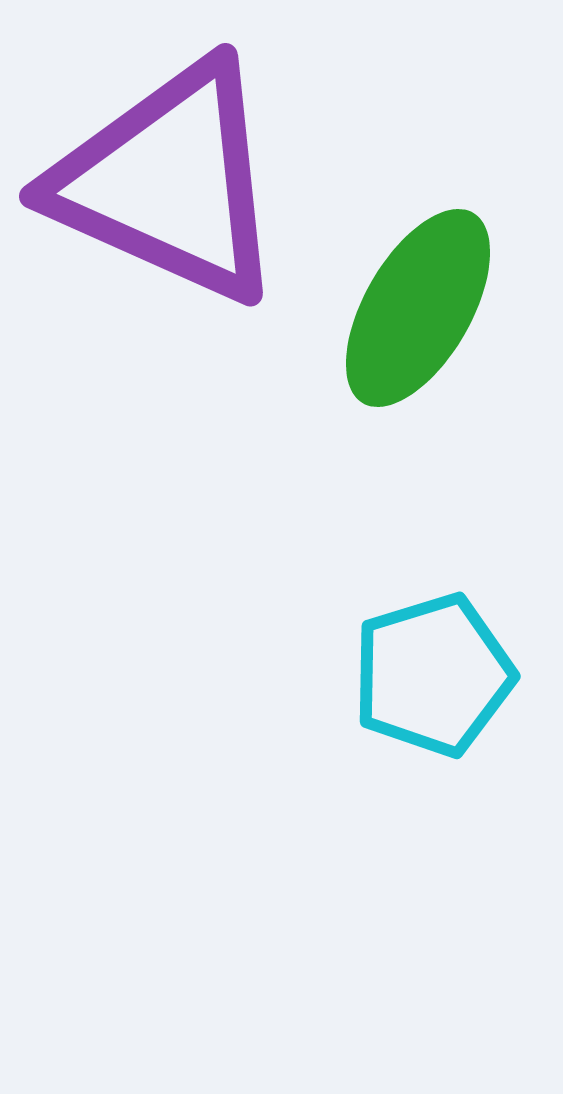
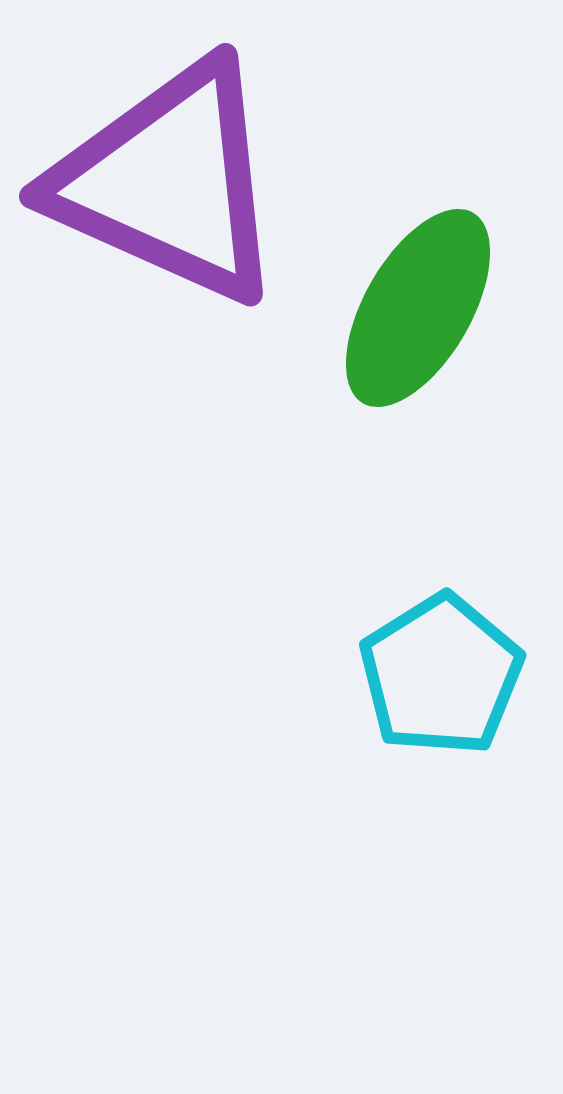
cyan pentagon: moved 8 px right; rotated 15 degrees counterclockwise
